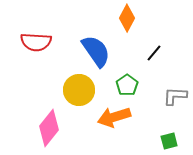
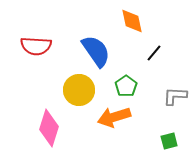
orange diamond: moved 5 px right, 3 px down; rotated 40 degrees counterclockwise
red semicircle: moved 4 px down
green pentagon: moved 1 px left, 1 px down
pink diamond: rotated 21 degrees counterclockwise
